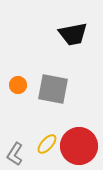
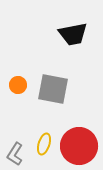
yellow ellipse: moved 3 px left; rotated 25 degrees counterclockwise
